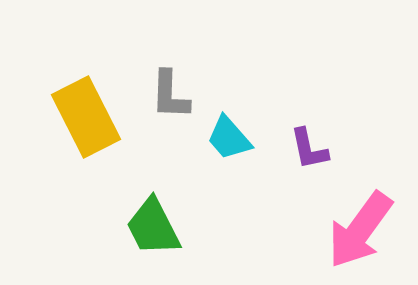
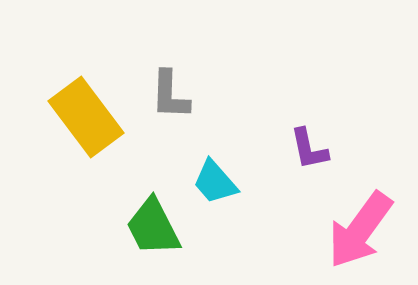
yellow rectangle: rotated 10 degrees counterclockwise
cyan trapezoid: moved 14 px left, 44 px down
